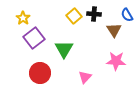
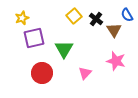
black cross: moved 2 px right, 5 px down; rotated 32 degrees clockwise
yellow star: moved 1 px left; rotated 16 degrees clockwise
purple square: rotated 25 degrees clockwise
pink star: rotated 12 degrees clockwise
red circle: moved 2 px right
pink triangle: moved 4 px up
